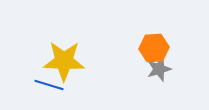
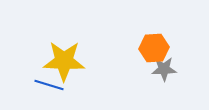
gray star: moved 5 px right; rotated 15 degrees clockwise
